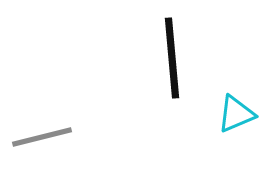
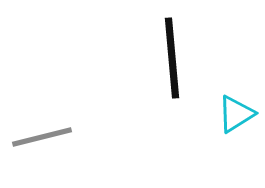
cyan triangle: rotated 9 degrees counterclockwise
